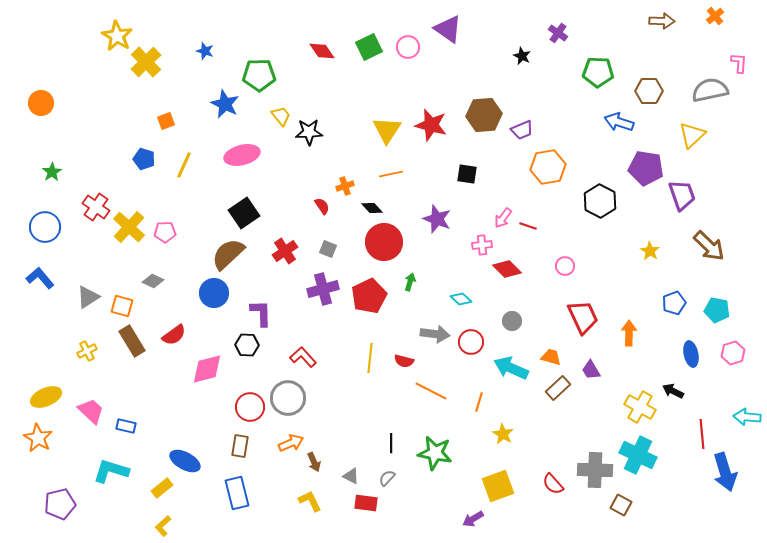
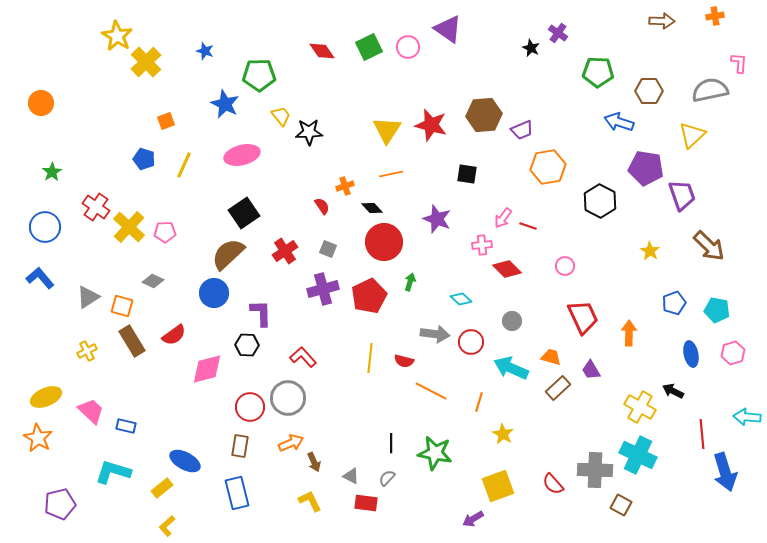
orange cross at (715, 16): rotated 30 degrees clockwise
black star at (522, 56): moved 9 px right, 8 px up
cyan L-shape at (111, 471): moved 2 px right, 1 px down
yellow L-shape at (163, 526): moved 4 px right
